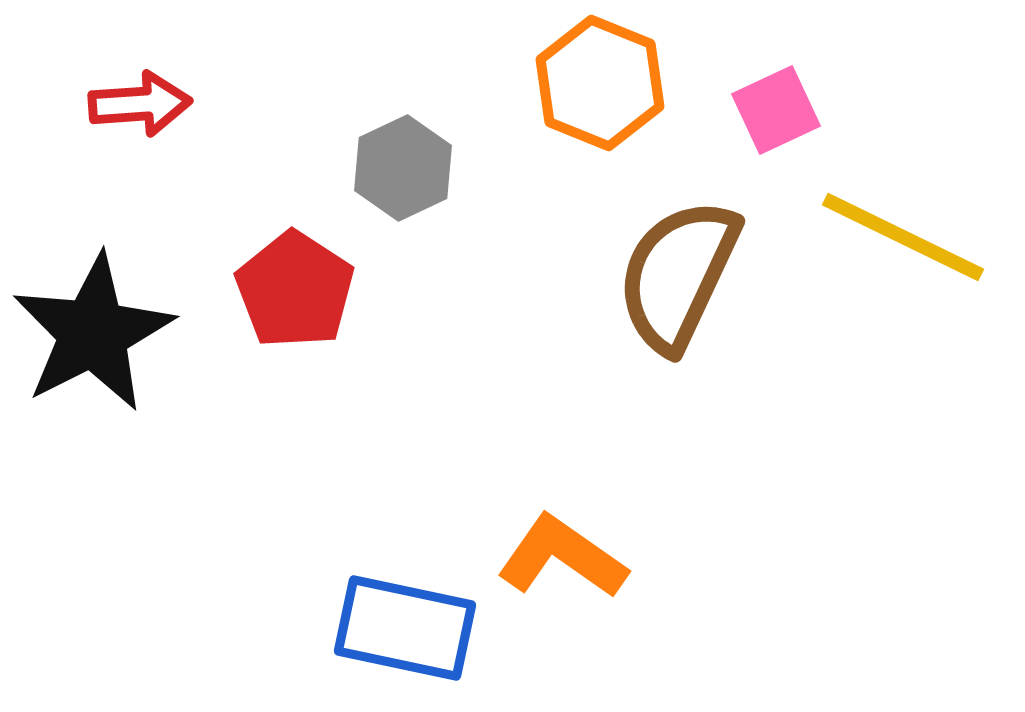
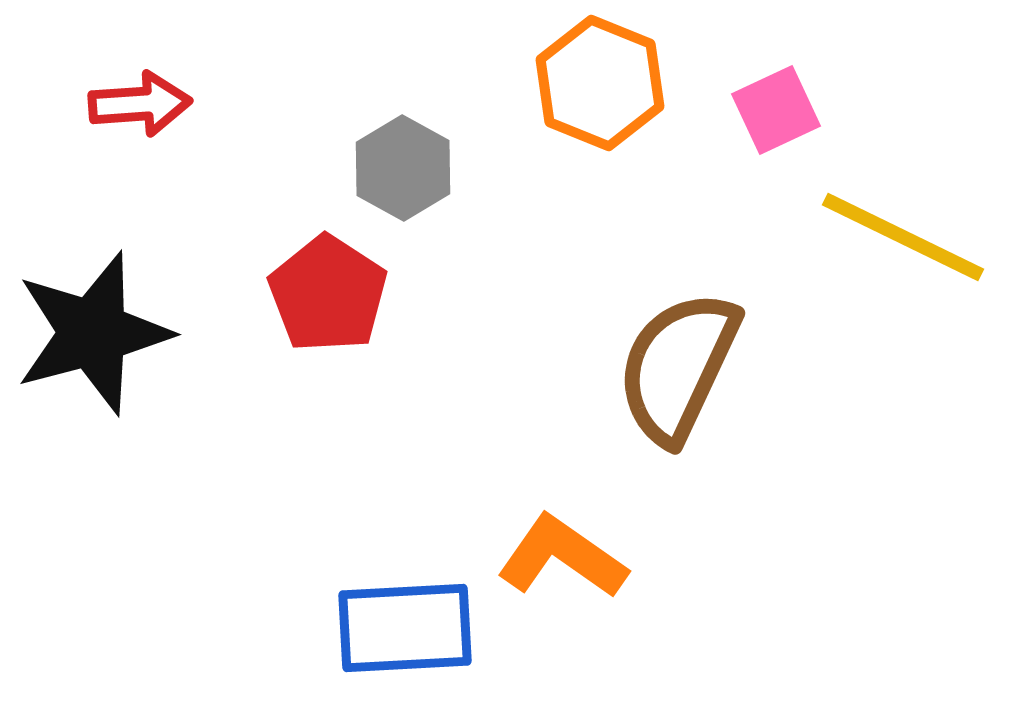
gray hexagon: rotated 6 degrees counterclockwise
brown semicircle: moved 92 px down
red pentagon: moved 33 px right, 4 px down
black star: rotated 12 degrees clockwise
blue rectangle: rotated 15 degrees counterclockwise
